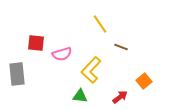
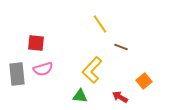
pink semicircle: moved 19 px left, 15 px down
yellow L-shape: moved 1 px right
red arrow: rotated 112 degrees counterclockwise
